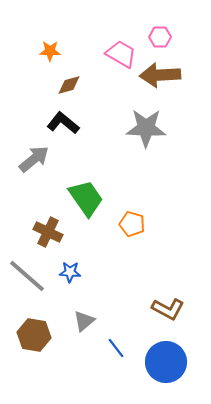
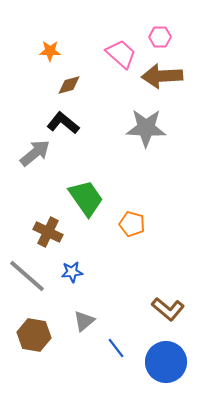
pink trapezoid: rotated 12 degrees clockwise
brown arrow: moved 2 px right, 1 px down
gray arrow: moved 1 px right, 6 px up
blue star: moved 2 px right; rotated 10 degrees counterclockwise
brown L-shape: rotated 12 degrees clockwise
